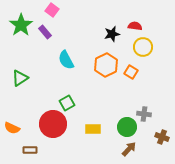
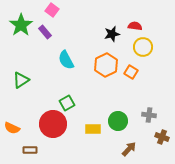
green triangle: moved 1 px right, 2 px down
gray cross: moved 5 px right, 1 px down
green circle: moved 9 px left, 6 px up
